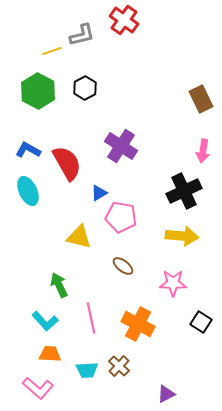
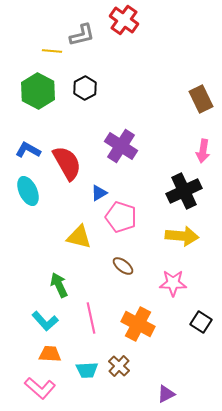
yellow line: rotated 24 degrees clockwise
pink pentagon: rotated 8 degrees clockwise
pink L-shape: moved 2 px right
